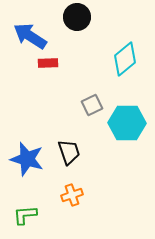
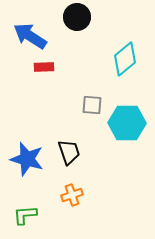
red rectangle: moved 4 px left, 4 px down
gray square: rotated 30 degrees clockwise
